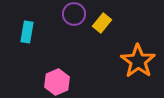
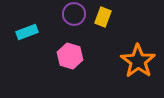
yellow rectangle: moved 1 px right, 6 px up; rotated 18 degrees counterclockwise
cyan rectangle: rotated 60 degrees clockwise
pink hexagon: moved 13 px right, 26 px up; rotated 20 degrees counterclockwise
